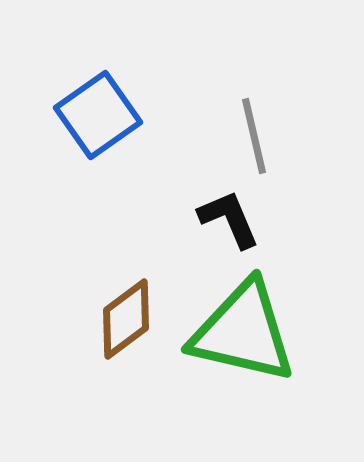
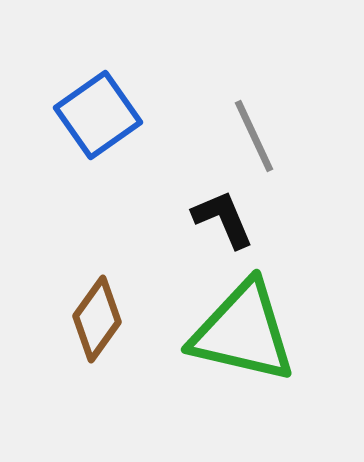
gray line: rotated 12 degrees counterclockwise
black L-shape: moved 6 px left
brown diamond: moved 29 px left; rotated 18 degrees counterclockwise
